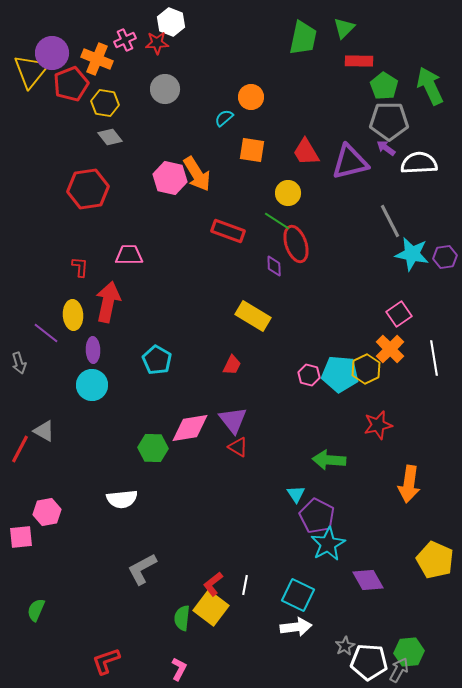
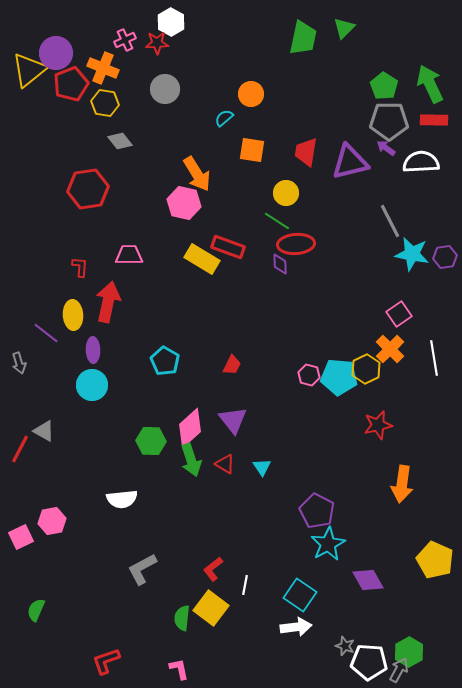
white hexagon at (171, 22): rotated 8 degrees clockwise
purple circle at (52, 53): moved 4 px right
orange cross at (97, 59): moved 6 px right, 9 px down
red rectangle at (359, 61): moved 75 px right, 59 px down
yellow triangle at (31, 71): moved 2 px left, 1 px up; rotated 12 degrees clockwise
green arrow at (430, 86): moved 2 px up
orange circle at (251, 97): moved 3 px up
gray diamond at (110, 137): moved 10 px right, 4 px down
red trapezoid at (306, 152): rotated 40 degrees clockwise
white semicircle at (419, 163): moved 2 px right, 1 px up
pink hexagon at (170, 178): moved 14 px right, 25 px down
yellow circle at (288, 193): moved 2 px left
red rectangle at (228, 231): moved 16 px down
red ellipse at (296, 244): rotated 75 degrees counterclockwise
purple diamond at (274, 266): moved 6 px right, 2 px up
yellow rectangle at (253, 316): moved 51 px left, 57 px up
cyan pentagon at (157, 360): moved 8 px right, 1 px down
cyan pentagon at (340, 374): moved 1 px left, 3 px down
pink diamond at (190, 428): rotated 33 degrees counterclockwise
red triangle at (238, 447): moved 13 px left, 17 px down
green hexagon at (153, 448): moved 2 px left, 7 px up
green arrow at (329, 460): moved 138 px left; rotated 112 degrees counterclockwise
orange arrow at (409, 484): moved 7 px left
cyan triangle at (296, 494): moved 34 px left, 27 px up
pink hexagon at (47, 512): moved 5 px right, 9 px down
purple pentagon at (317, 516): moved 5 px up
pink square at (21, 537): rotated 20 degrees counterclockwise
red L-shape at (213, 584): moved 15 px up
cyan square at (298, 595): moved 2 px right; rotated 8 degrees clockwise
gray star at (345, 646): rotated 24 degrees counterclockwise
green hexagon at (409, 652): rotated 24 degrees counterclockwise
pink L-shape at (179, 669): rotated 40 degrees counterclockwise
